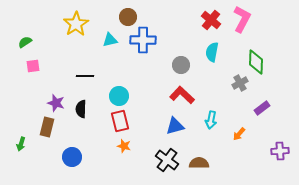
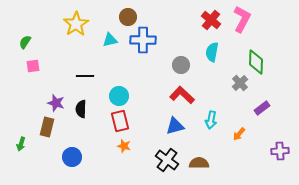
green semicircle: rotated 24 degrees counterclockwise
gray cross: rotated 14 degrees counterclockwise
